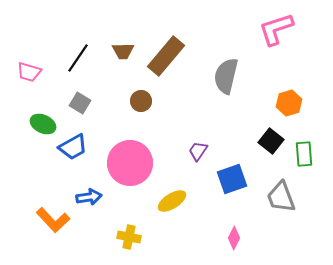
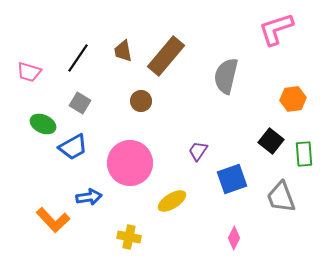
brown trapezoid: rotated 80 degrees clockwise
orange hexagon: moved 4 px right, 4 px up; rotated 10 degrees clockwise
